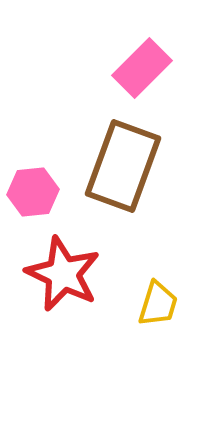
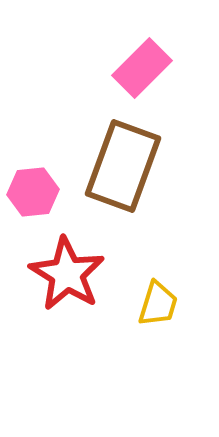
red star: moved 4 px right; rotated 6 degrees clockwise
